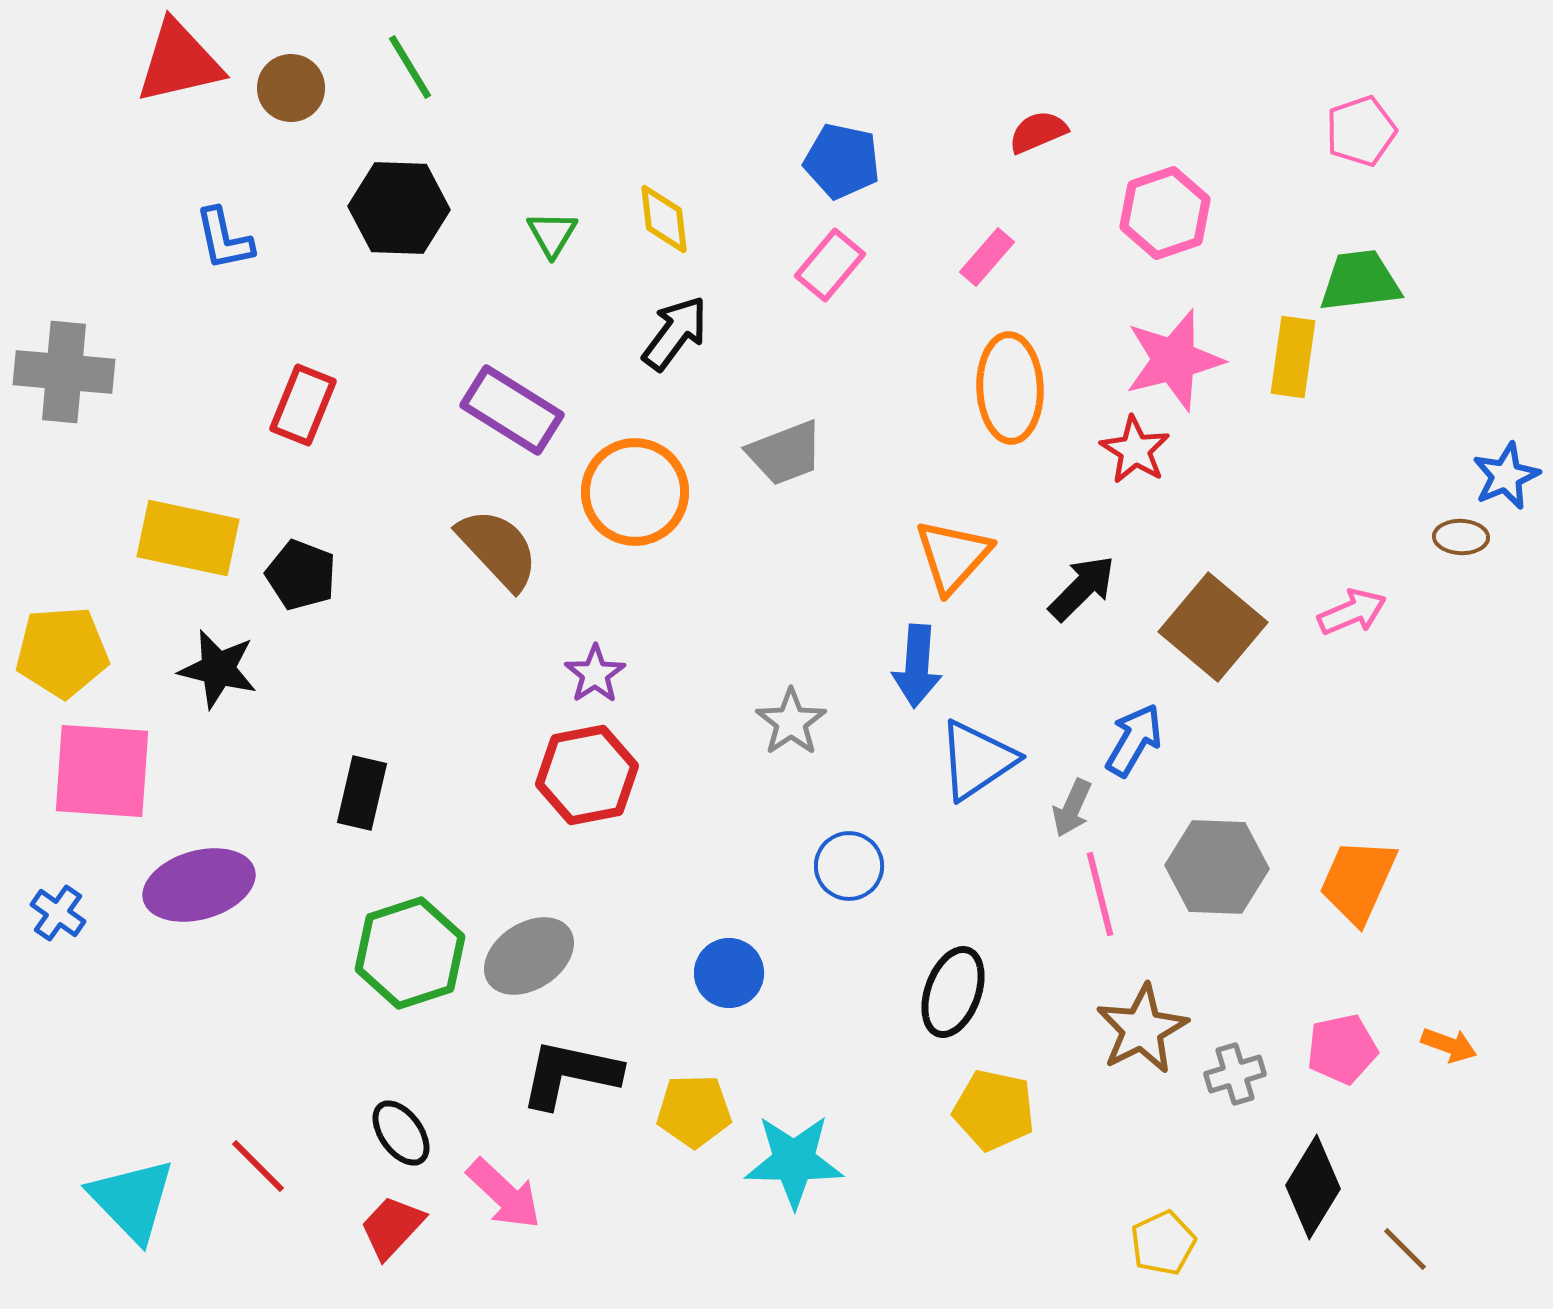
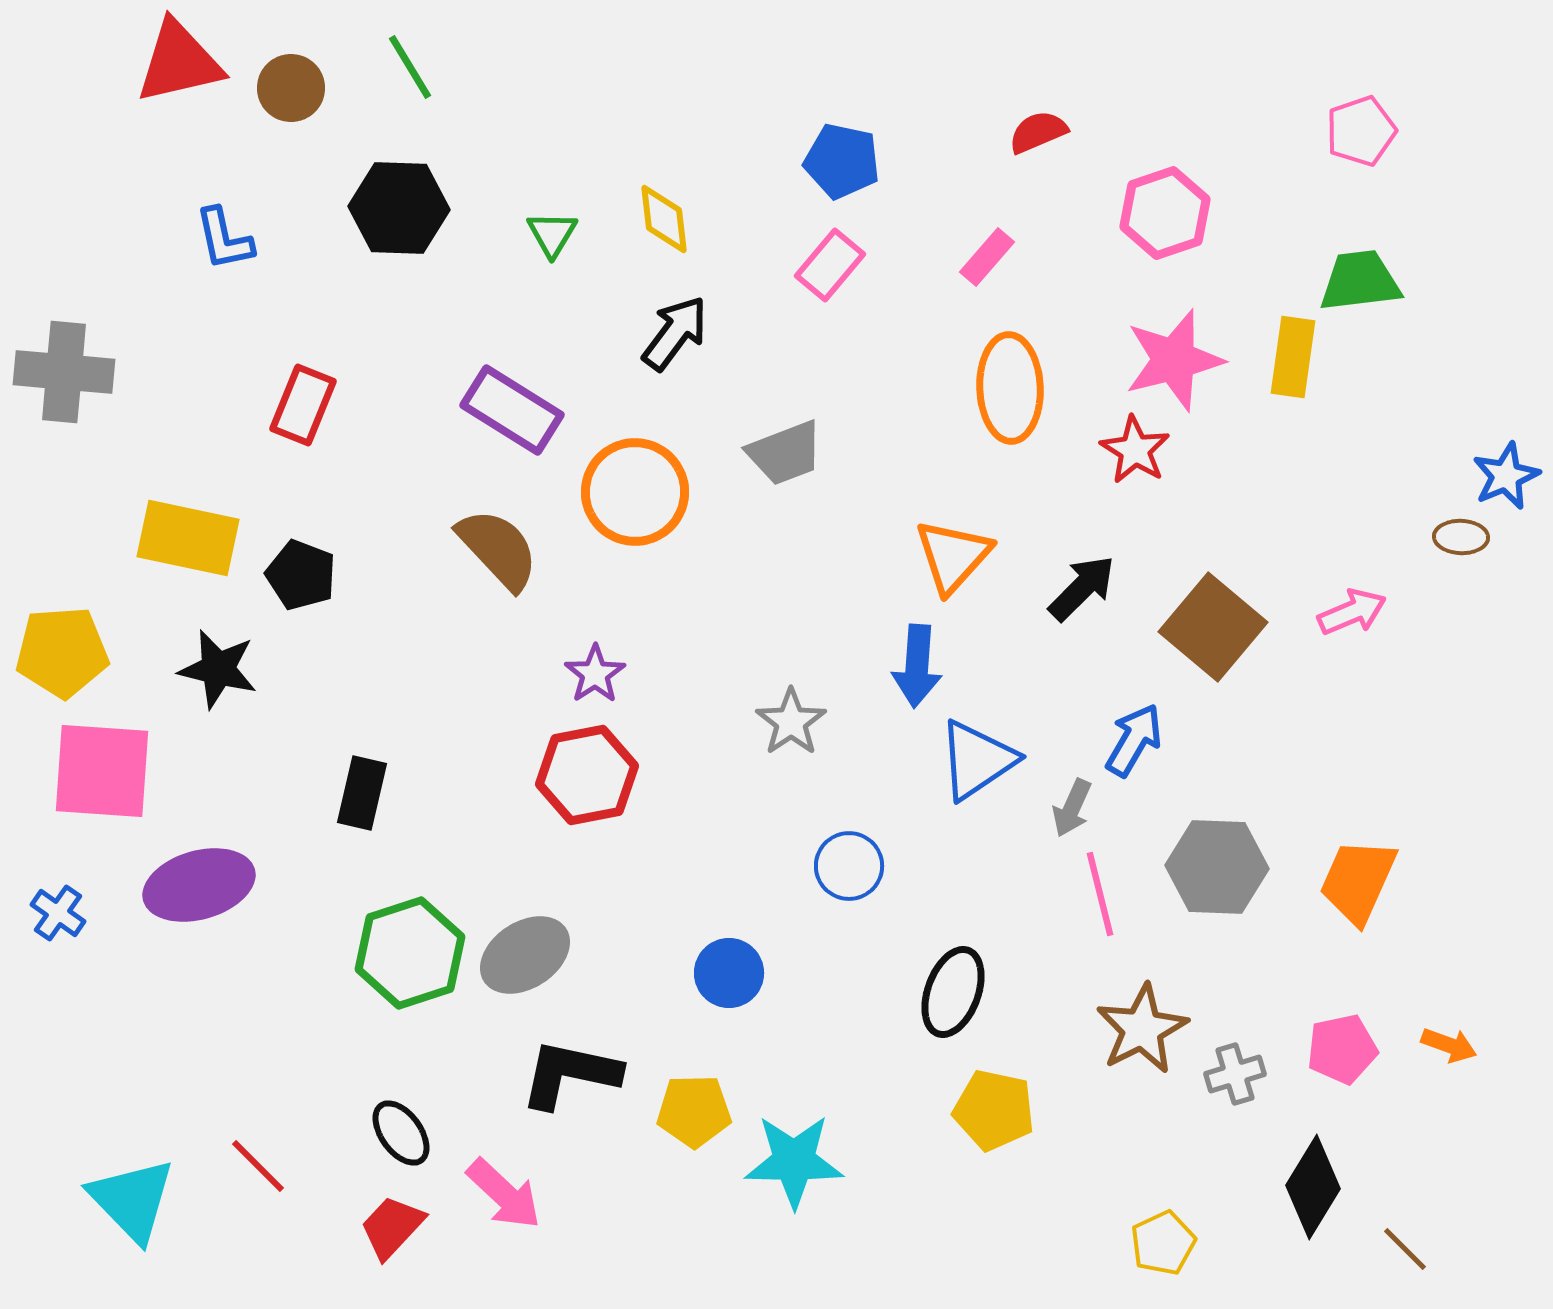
gray ellipse at (529, 956): moved 4 px left, 1 px up
